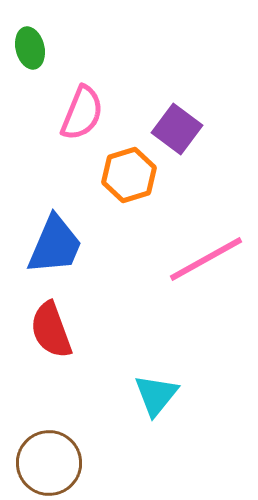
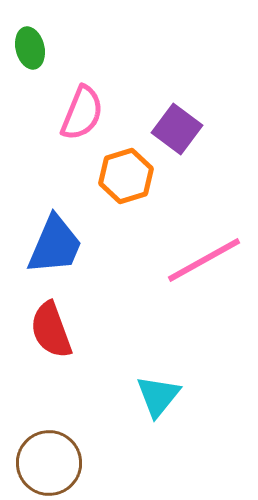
orange hexagon: moved 3 px left, 1 px down
pink line: moved 2 px left, 1 px down
cyan triangle: moved 2 px right, 1 px down
